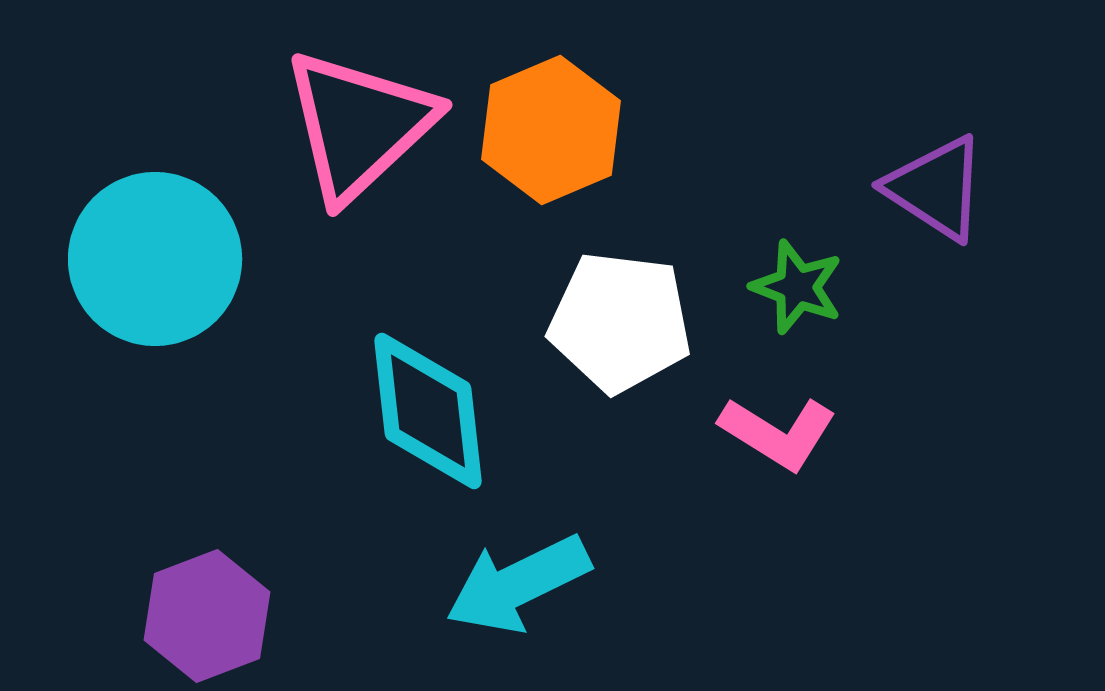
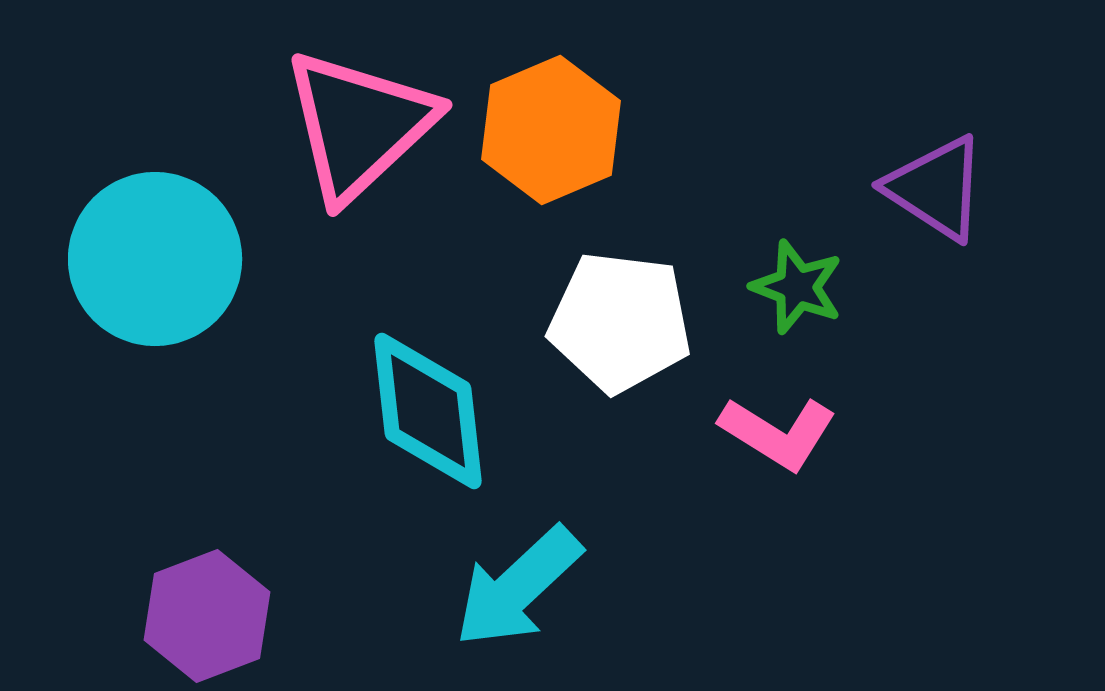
cyan arrow: moved 3 px down; rotated 17 degrees counterclockwise
